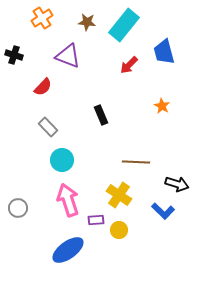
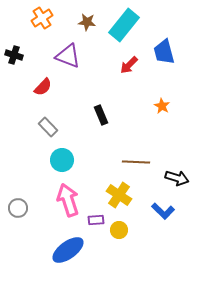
black arrow: moved 6 px up
